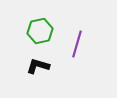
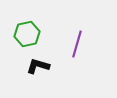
green hexagon: moved 13 px left, 3 px down
